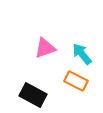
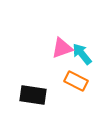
pink triangle: moved 17 px right
black rectangle: rotated 20 degrees counterclockwise
